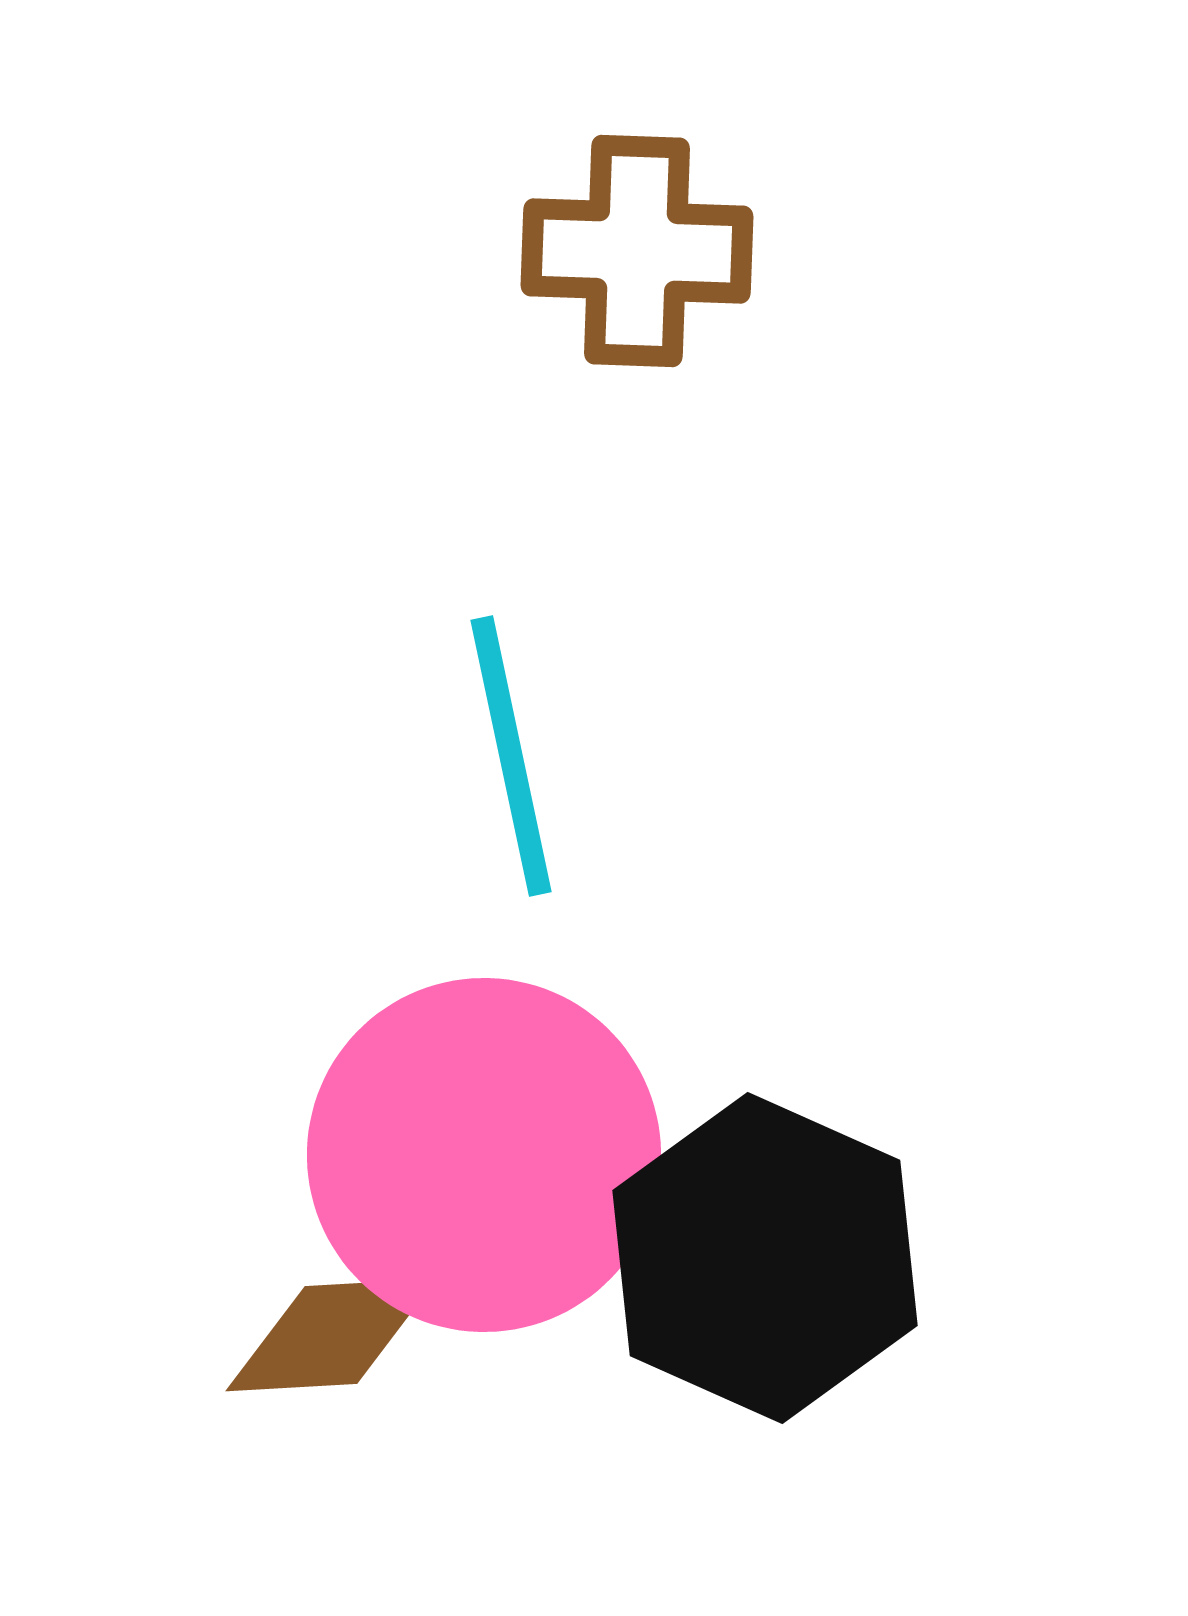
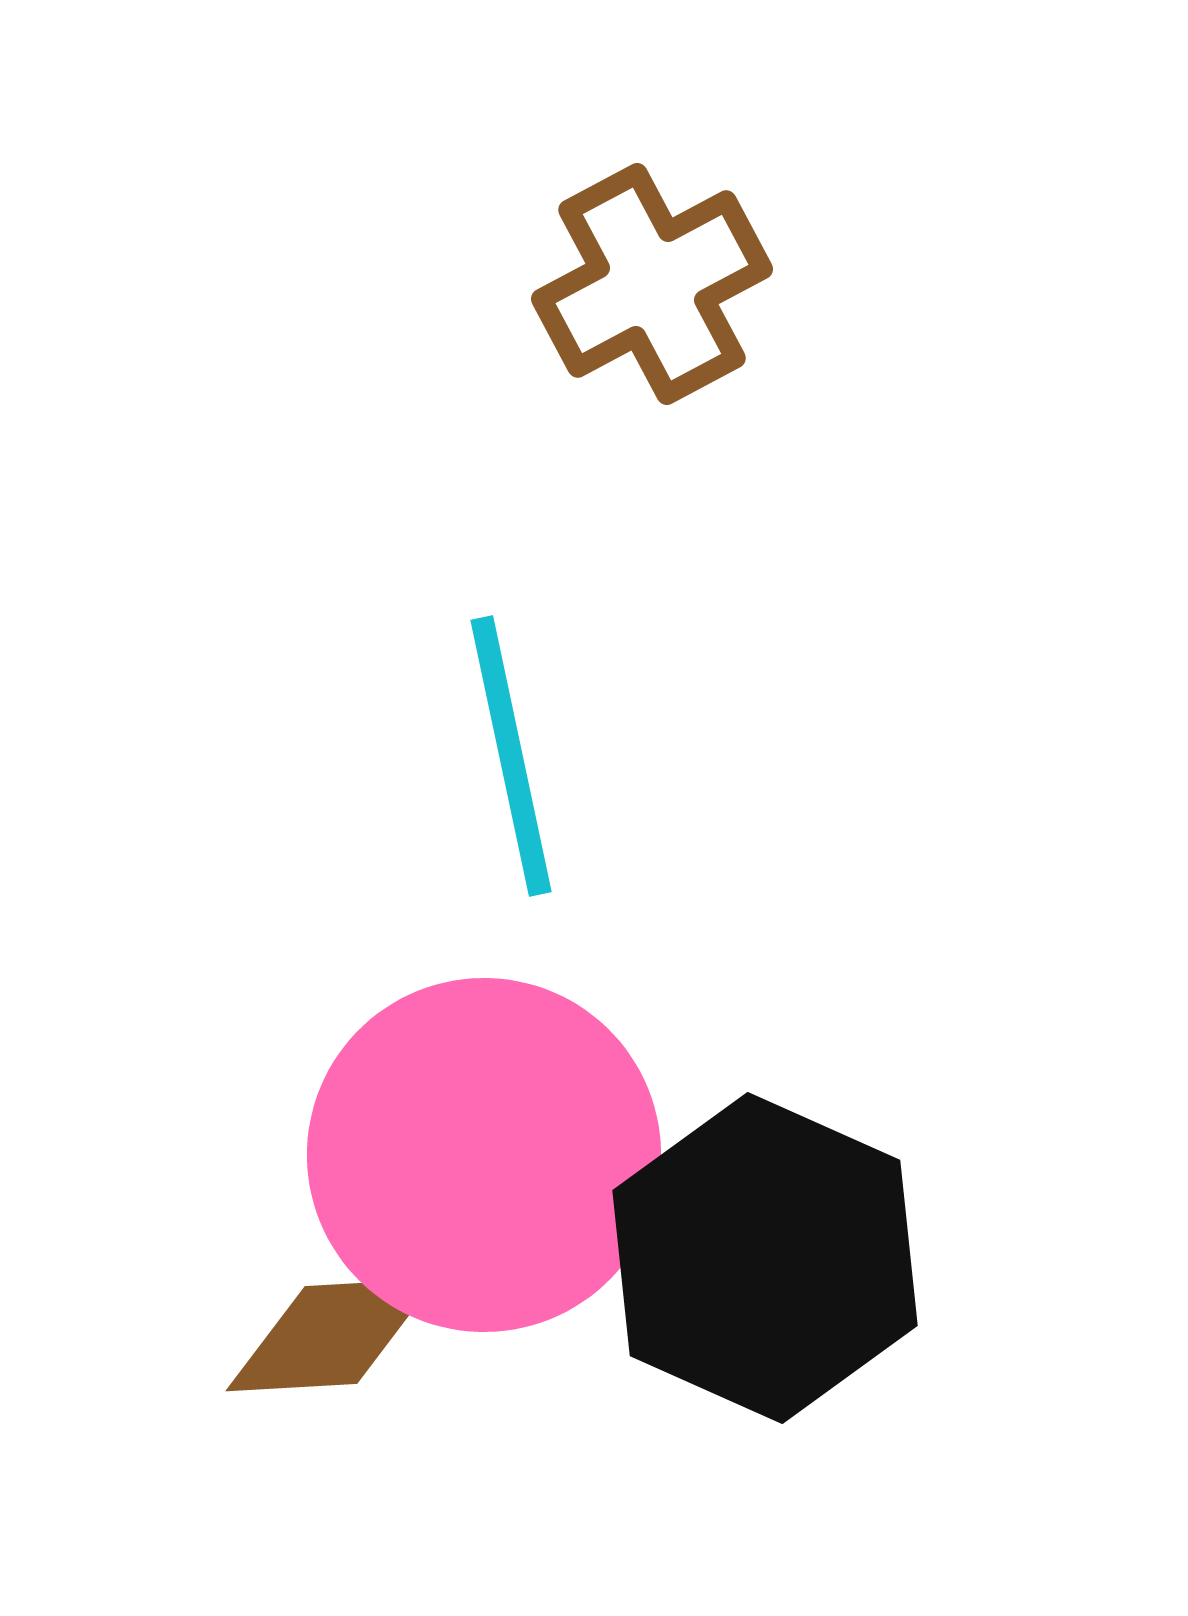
brown cross: moved 15 px right, 33 px down; rotated 30 degrees counterclockwise
